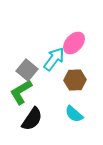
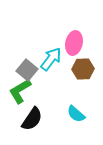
pink ellipse: rotated 30 degrees counterclockwise
cyan arrow: moved 3 px left
brown hexagon: moved 8 px right, 11 px up
green L-shape: moved 1 px left, 1 px up
cyan semicircle: moved 2 px right
